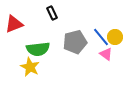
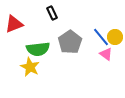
gray pentagon: moved 5 px left; rotated 20 degrees counterclockwise
